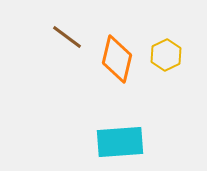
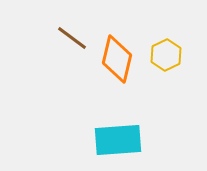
brown line: moved 5 px right, 1 px down
cyan rectangle: moved 2 px left, 2 px up
